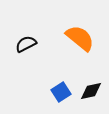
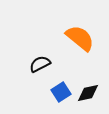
black semicircle: moved 14 px right, 20 px down
black diamond: moved 3 px left, 2 px down
